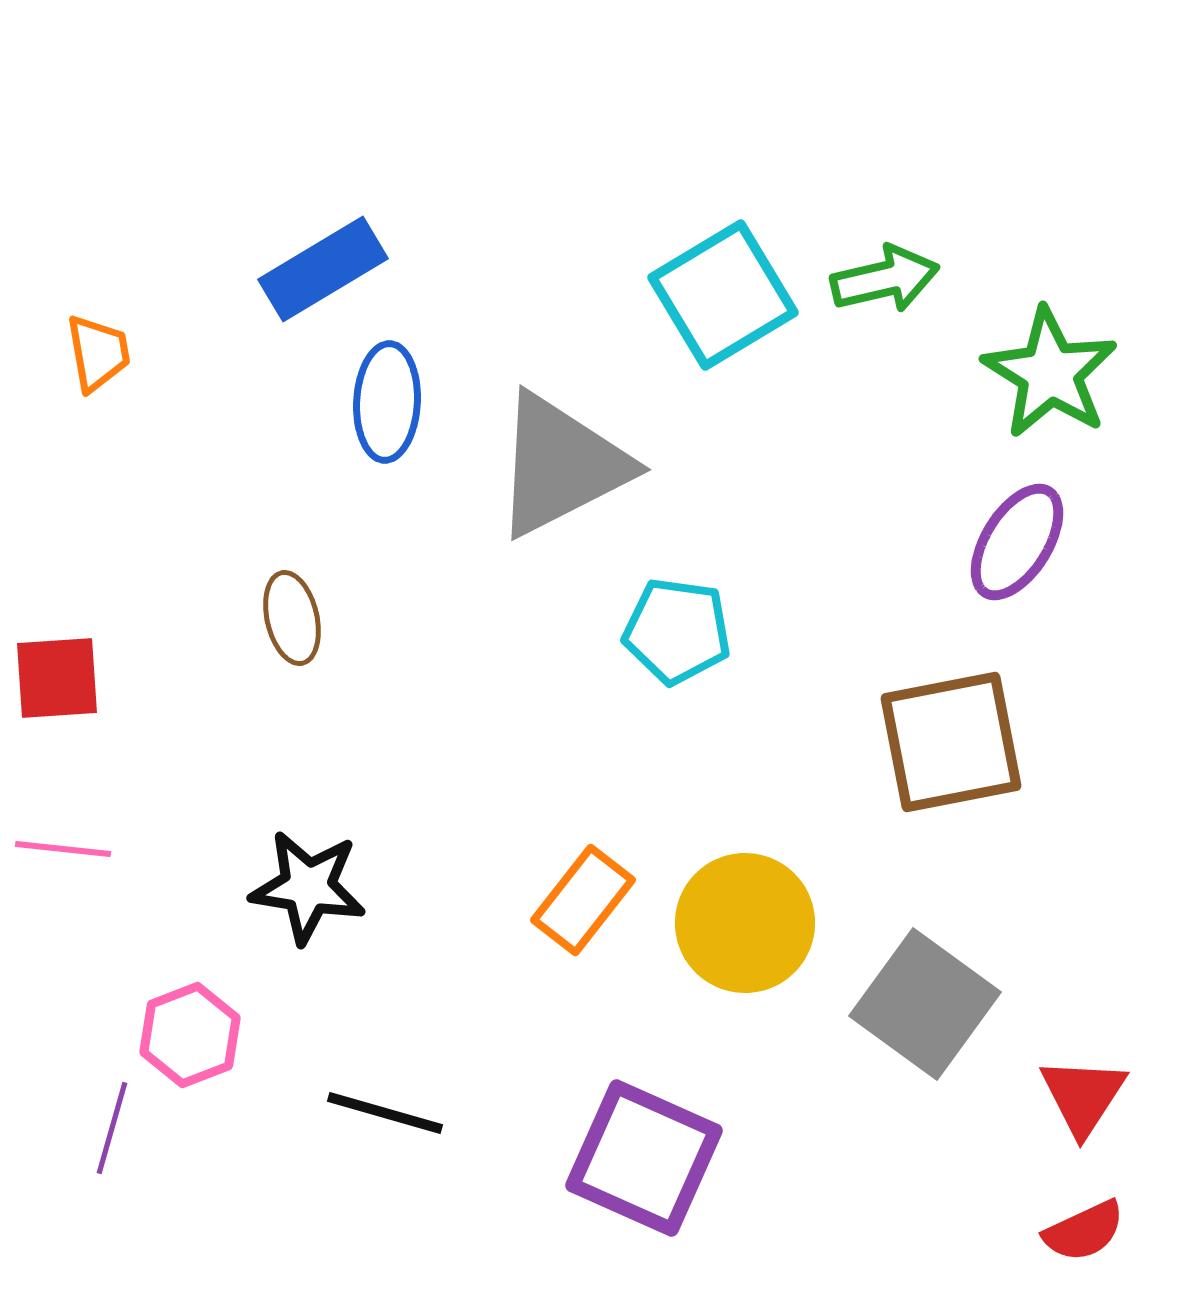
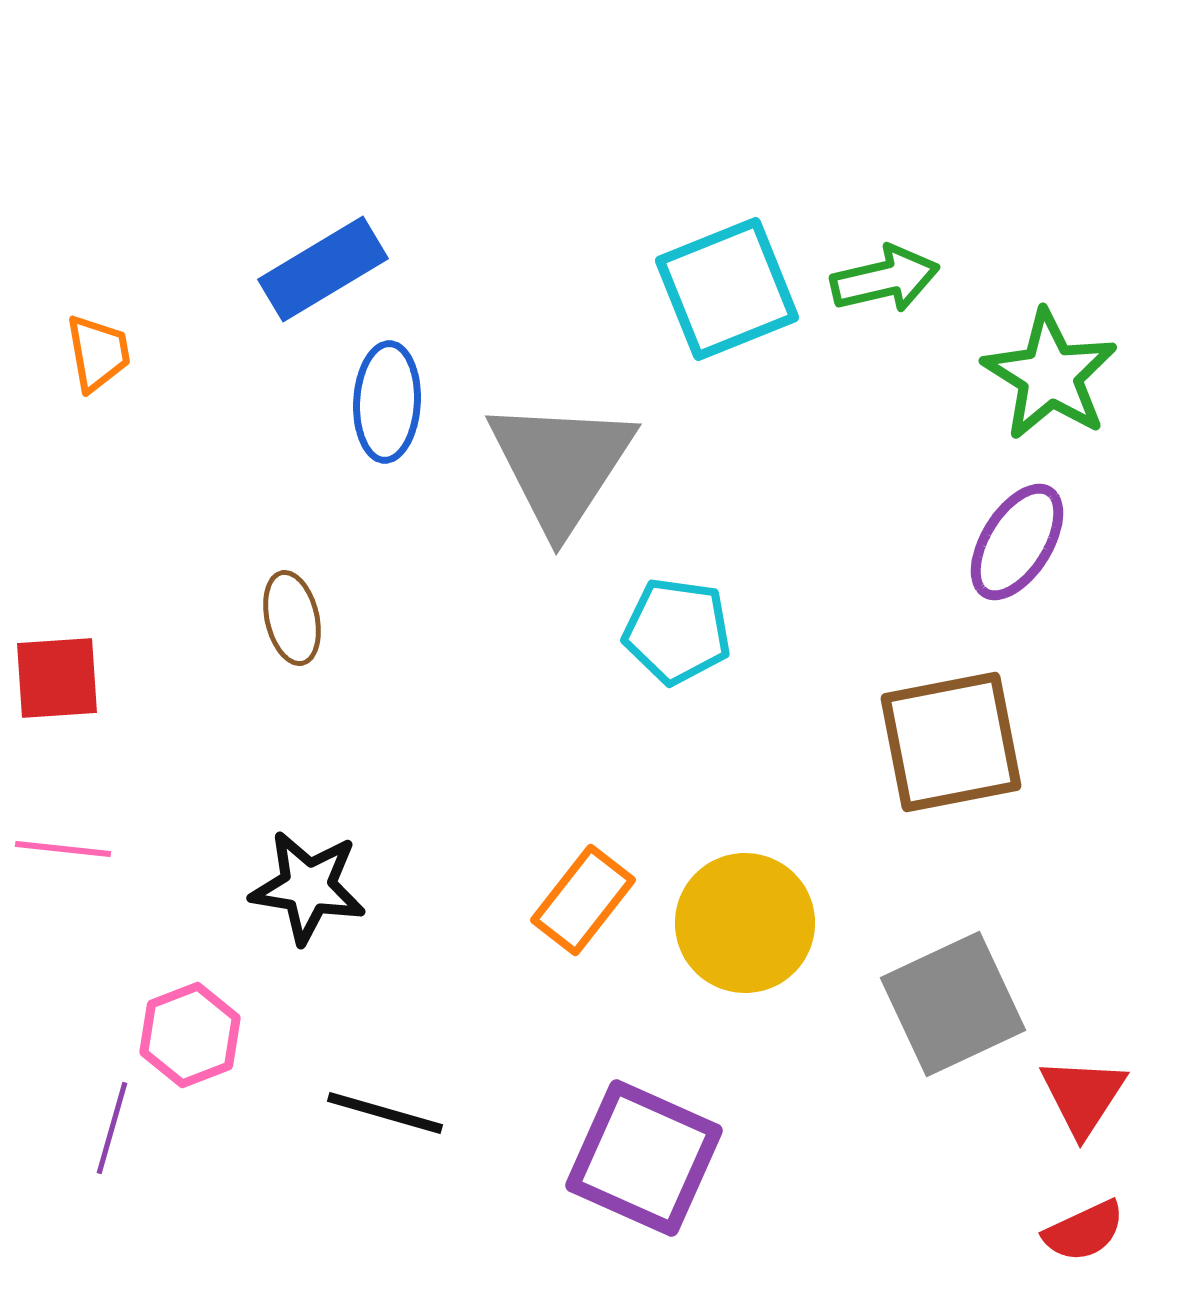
cyan square: moved 4 px right, 6 px up; rotated 9 degrees clockwise
green star: moved 2 px down
gray triangle: rotated 30 degrees counterclockwise
gray square: moved 28 px right; rotated 29 degrees clockwise
